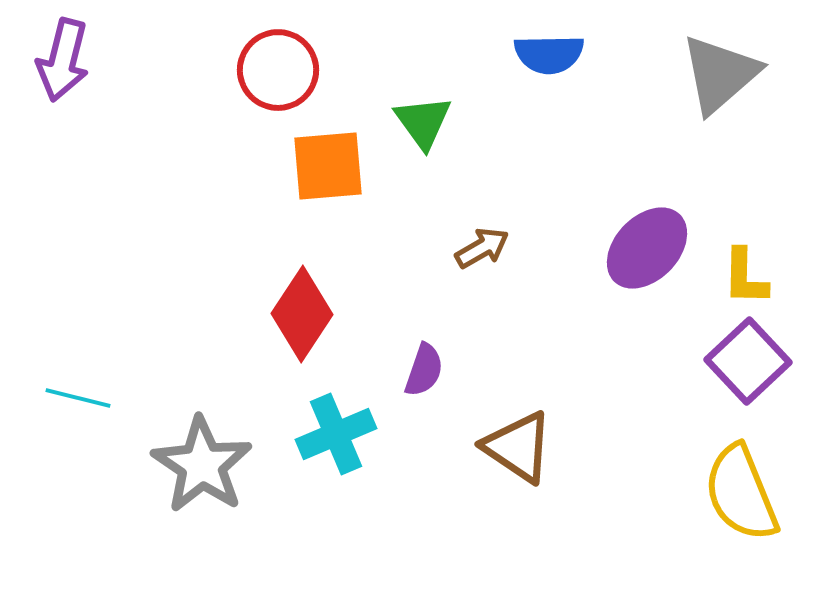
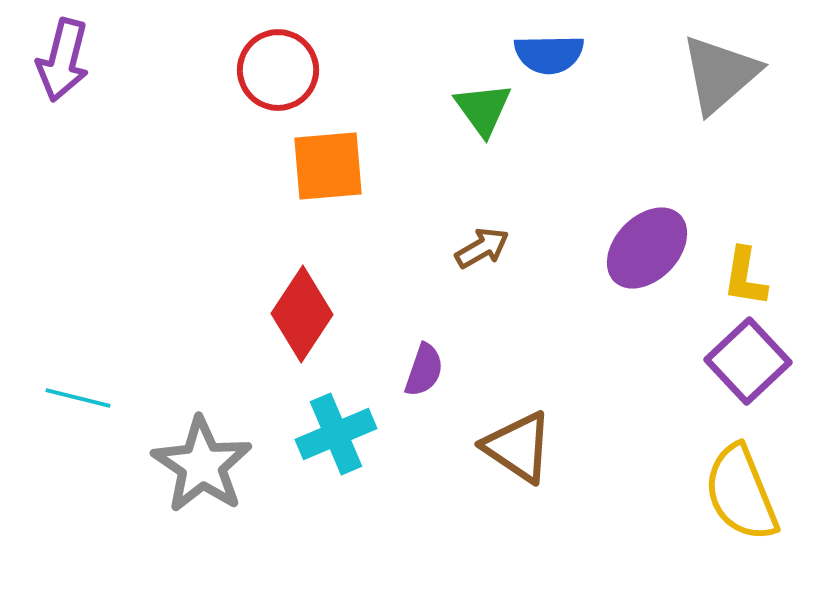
green triangle: moved 60 px right, 13 px up
yellow L-shape: rotated 8 degrees clockwise
